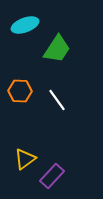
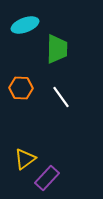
green trapezoid: rotated 32 degrees counterclockwise
orange hexagon: moved 1 px right, 3 px up
white line: moved 4 px right, 3 px up
purple rectangle: moved 5 px left, 2 px down
